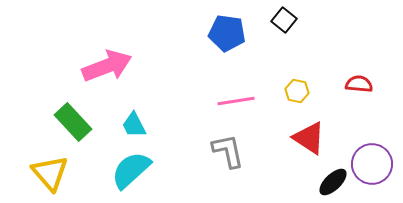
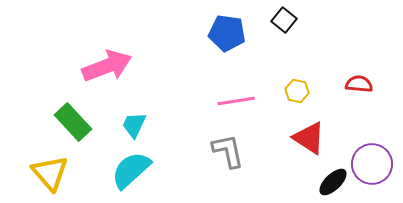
cyan trapezoid: rotated 52 degrees clockwise
